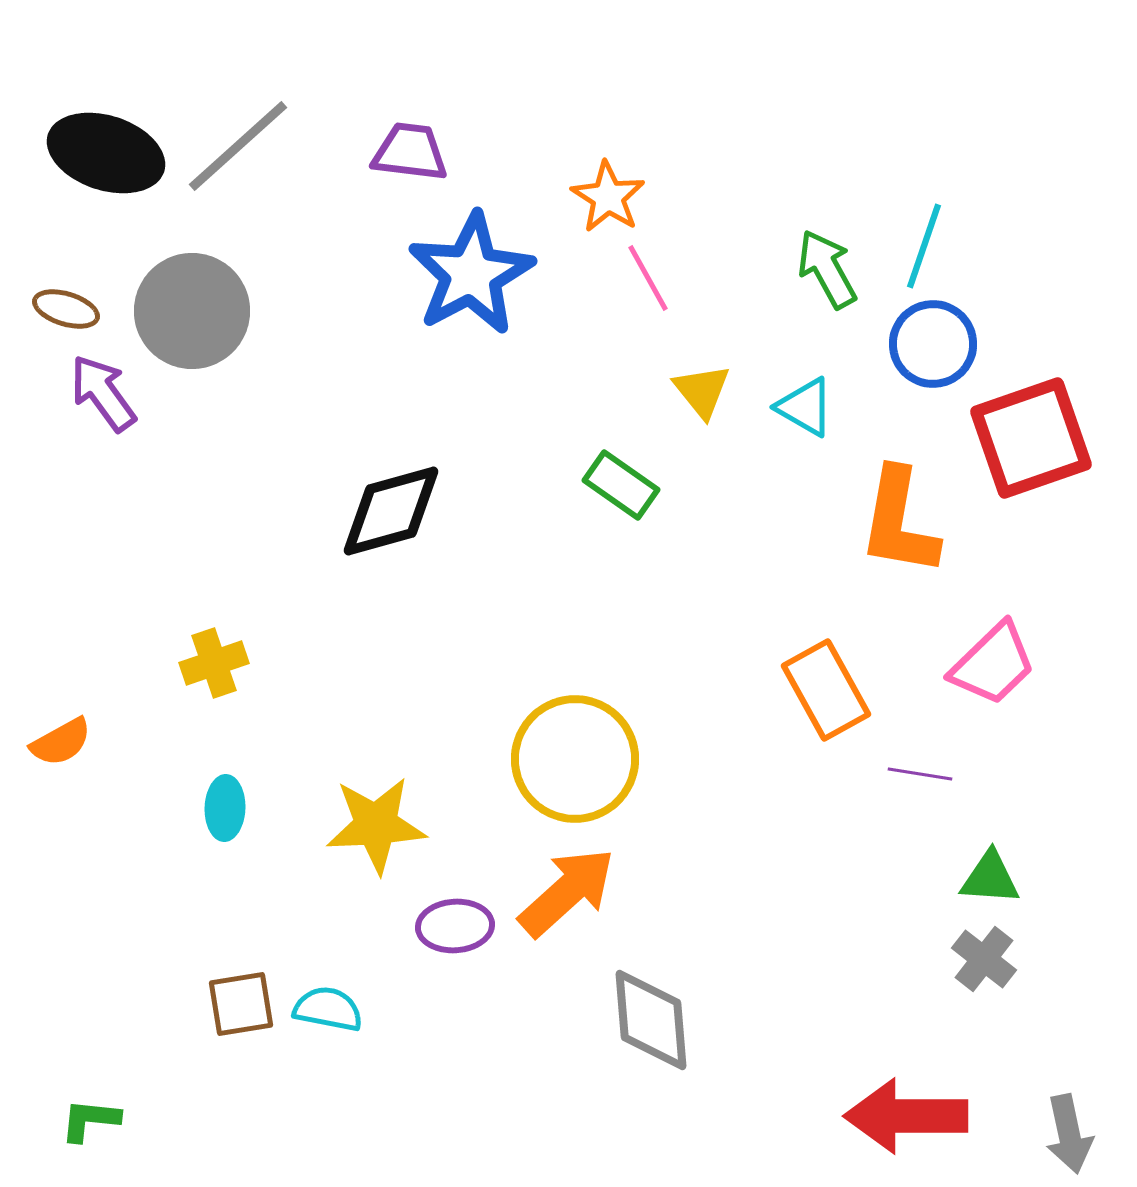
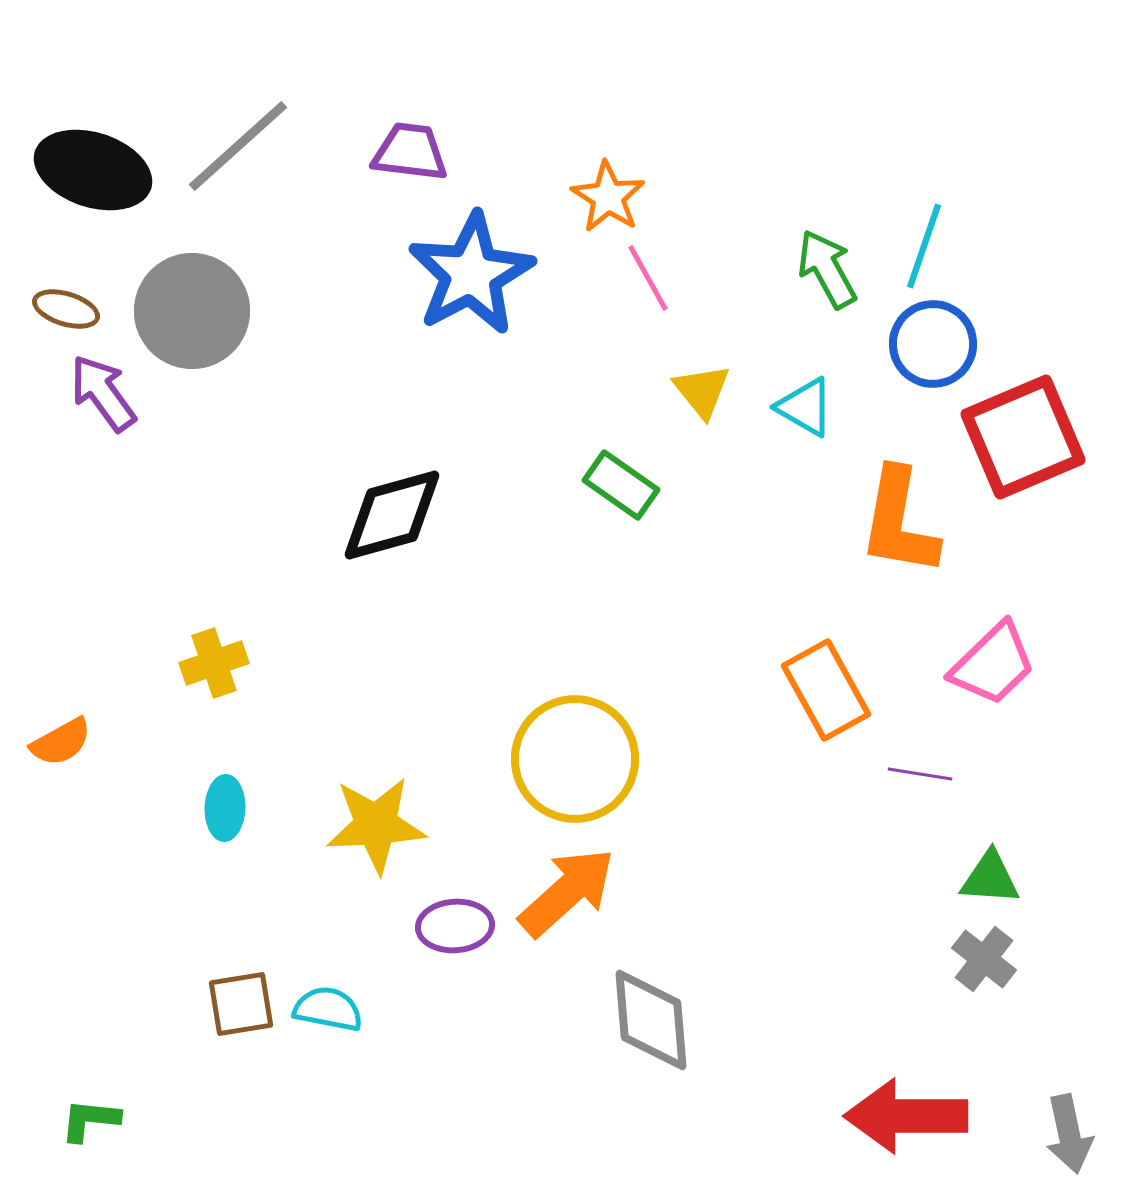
black ellipse: moved 13 px left, 17 px down
red square: moved 8 px left, 1 px up; rotated 4 degrees counterclockwise
black diamond: moved 1 px right, 4 px down
